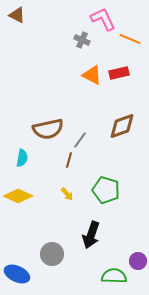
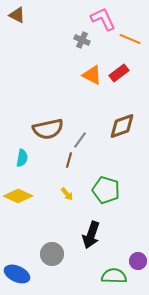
red rectangle: rotated 24 degrees counterclockwise
